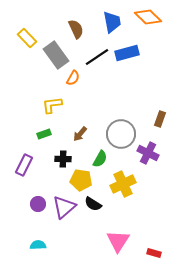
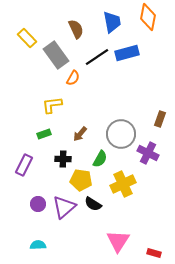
orange diamond: rotated 56 degrees clockwise
